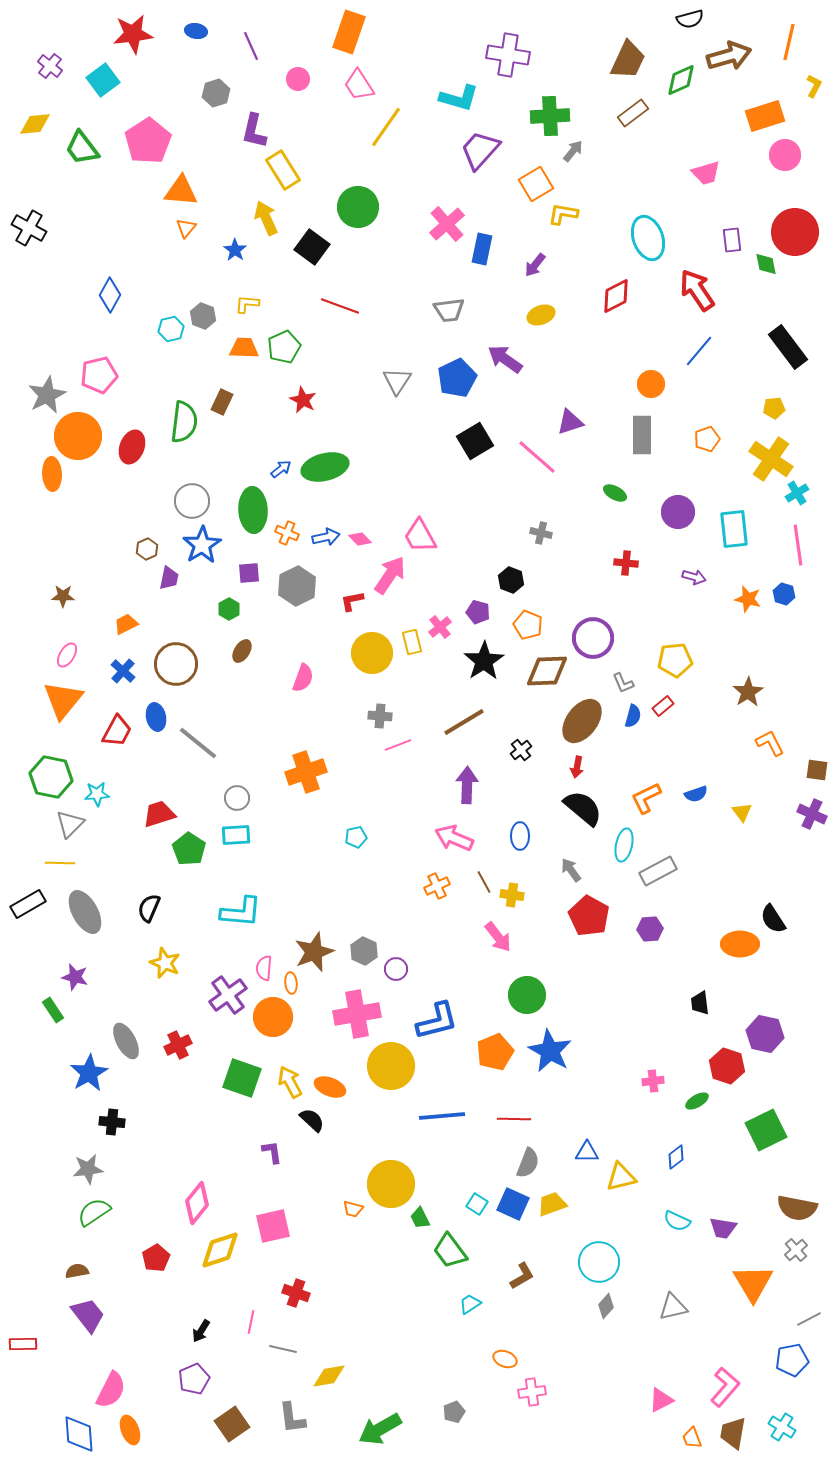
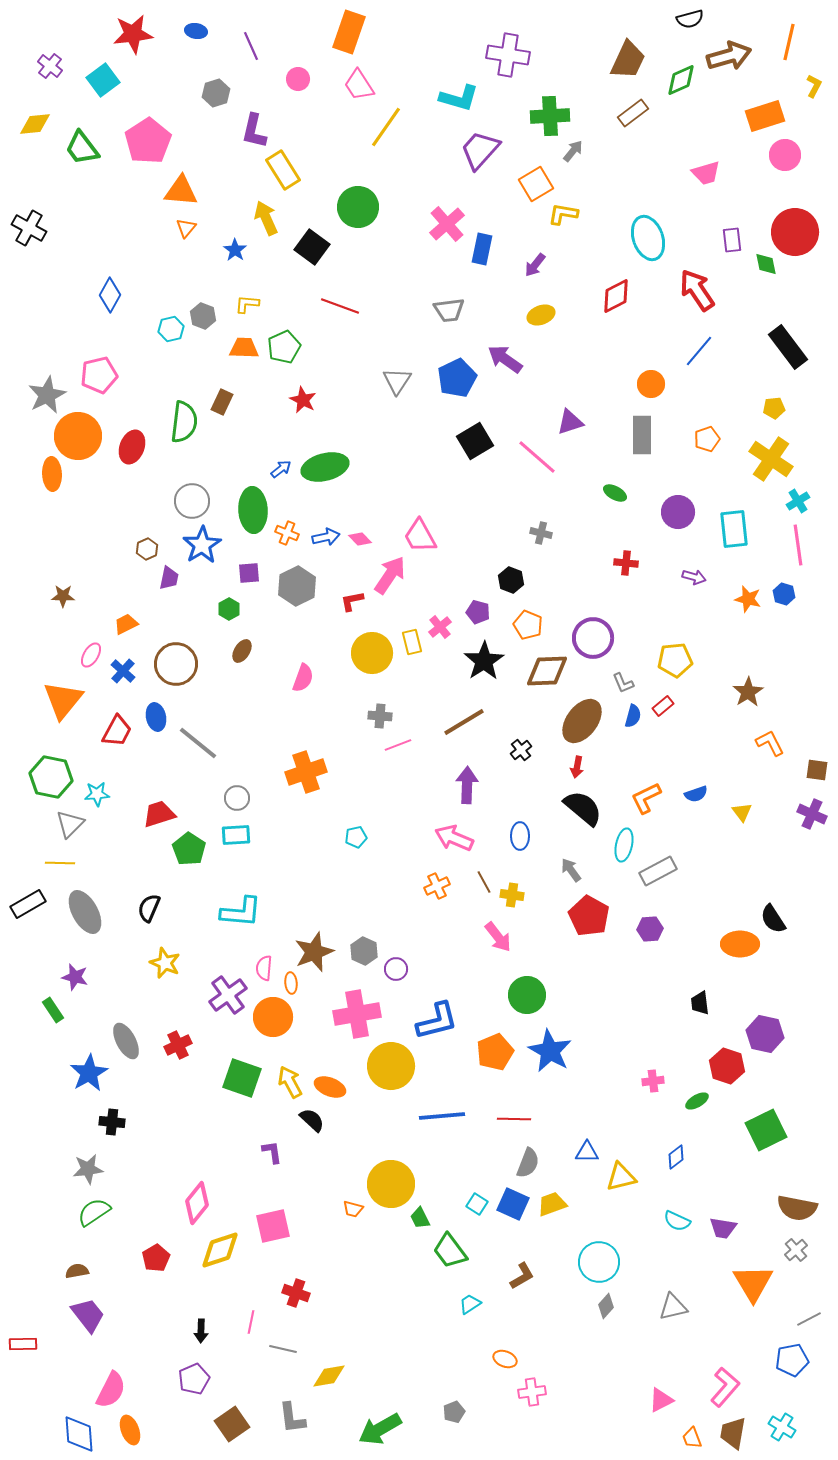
cyan cross at (797, 493): moved 1 px right, 8 px down
pink ellipse at (67, 655): moved 24 px right
black arrow at (201, 1331): rotated 30 degrees counterclockwise
